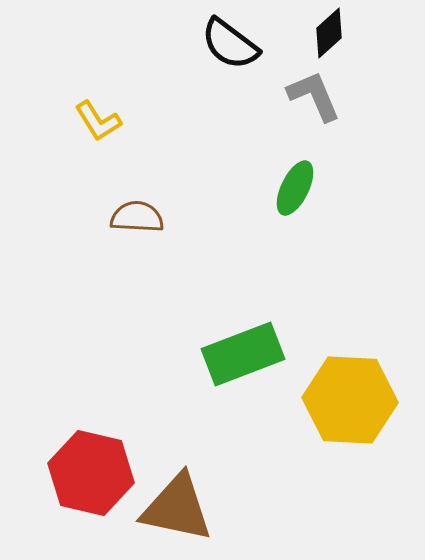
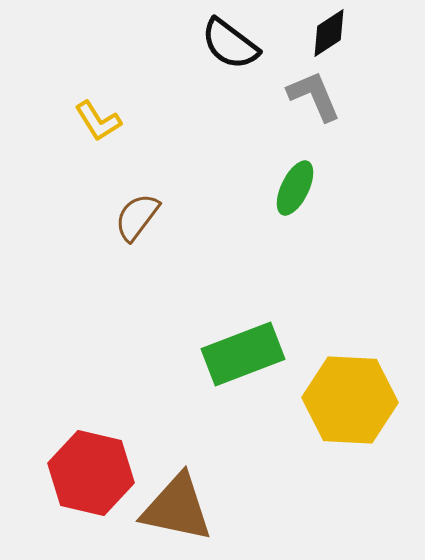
black diamond: rotated 9 degrees clockwise
brown semicircle: rotated 56 degrees counterclockwise
